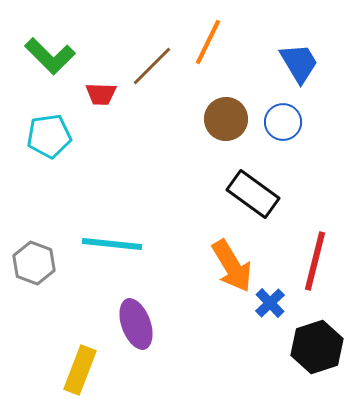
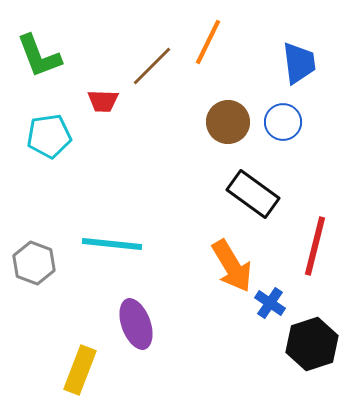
green L-shape: moved 11 px left; rotated 24 degrees clockwise
blue trapezoid: rotated 24 degrees clockwise
red trapezoid: moved 2 px right, 7 px down
brown circle: moved 2 px right, 3 px down
red line: moved 15 px up
blue cross: rotated 12 degrees counterclockwise
black hexagon: moved 5 px left, 3 px up
